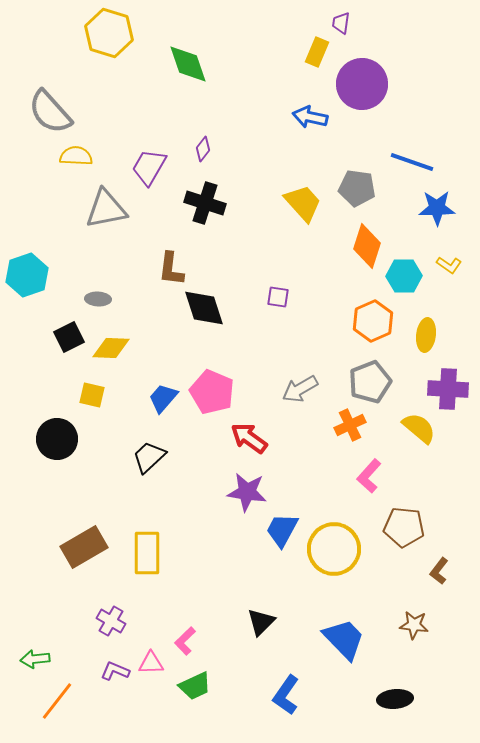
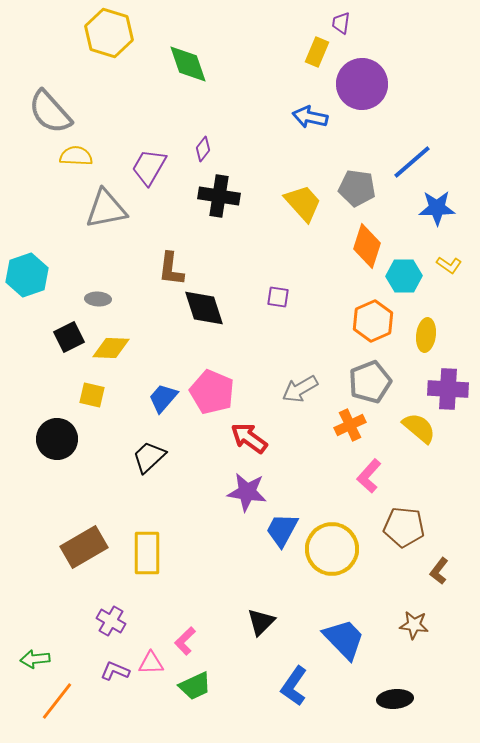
blue line at (412, 162): rotated 60 degrees counterclockwise
black cross at (205, 203): moved 14 px right, 7 px up; rotated 9 degrees counterclockwise
yellow circle at (334, 549): moved 2 px left
blue L-shape at (286, 695): moved 8 px right, 9 px up
